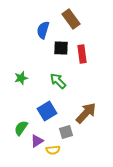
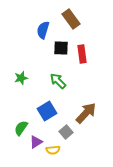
gray square: rotated 24 degrees counterclockwise
purple triangle: moved 1 px left, 1 px down
